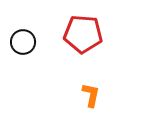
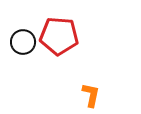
red pentagon: moved 24 px left, 2 px down
